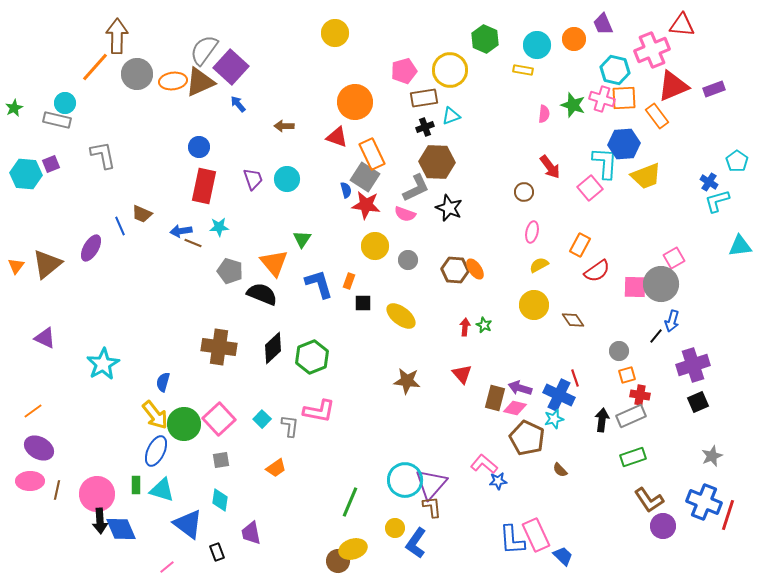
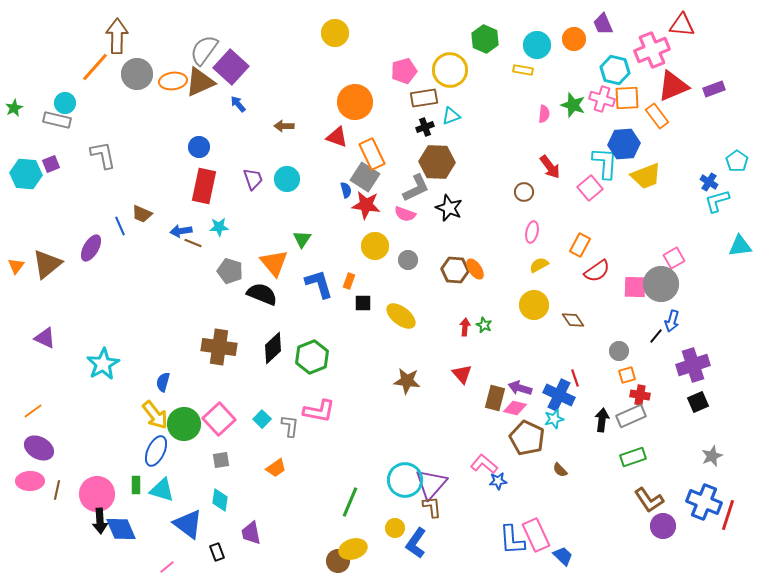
orange square at (624, 98): moved 3 px right
